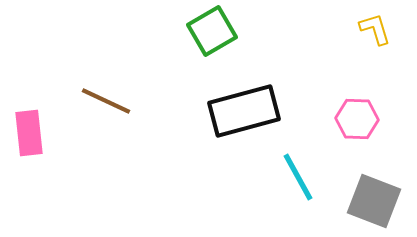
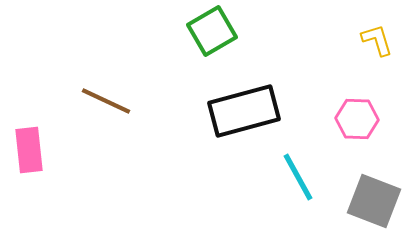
yellow L-shape: moved 2 px right, 11 px down
pink rectangle: moved 17 px down
